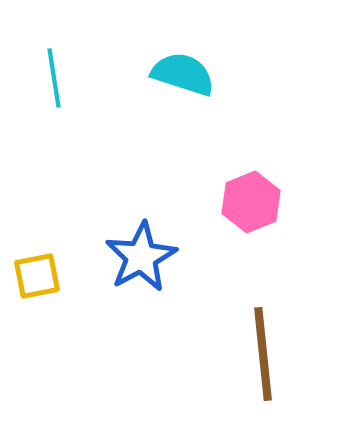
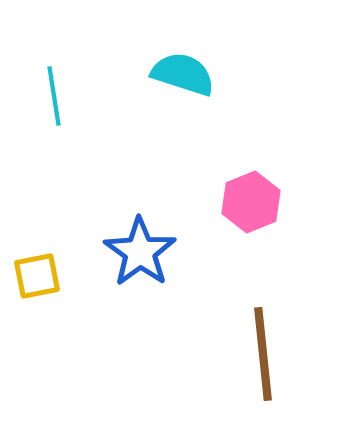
cyan line: moved 18 px down
blue star: moved 1 px left, 5 px up; rotated 8 degrees counterclockwise
